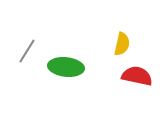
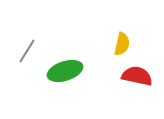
green ellipse: moved 1 px left, 4 px down; rotated 24 degrees counterclockwise
